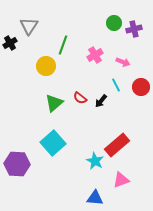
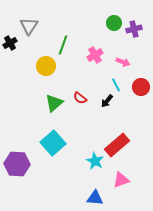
black arrow: moved 6 px right
